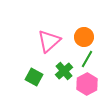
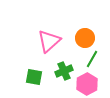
orange circle: moved 1 px right, 1 px down
green line: moved 5 px right
green cross: rotated 18 degrees clockwise
green square: rotated 18 degrees counterclockwise
